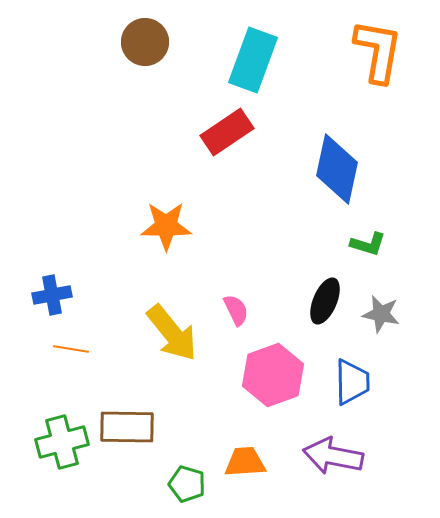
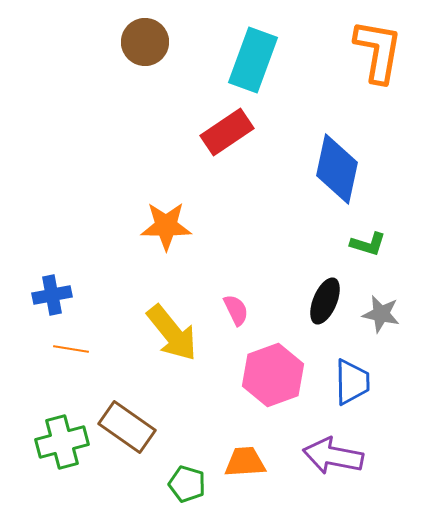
brown rectangle: rotated 34 degrees clockwise
